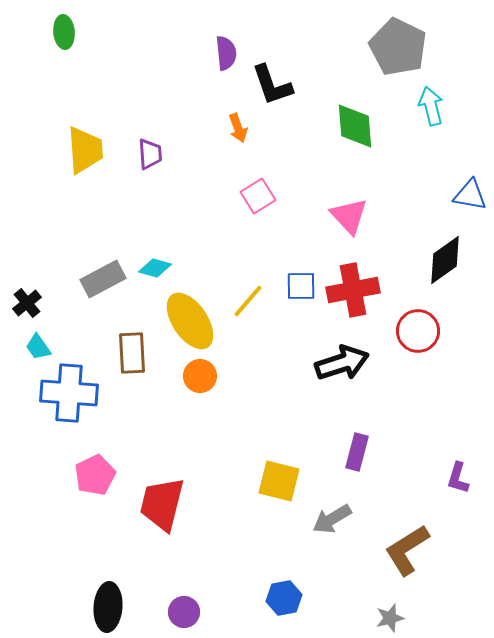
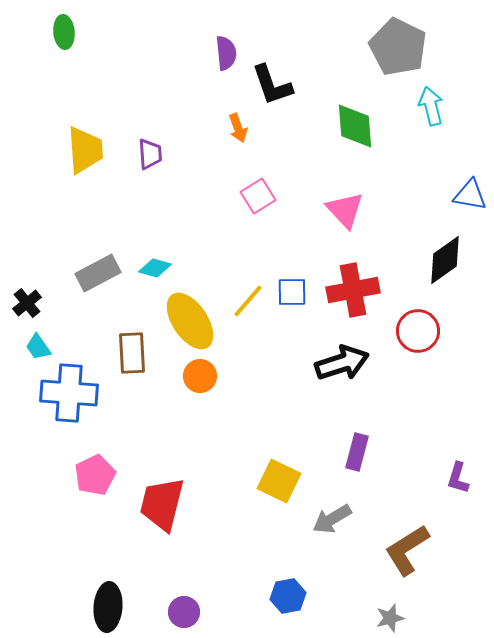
pink triangle: moved 4 px left, 6 px up
gray rectangle: moved 5 px left, 6 px up
blue square: moved 9 px left, 6 px down
yellow square: rotated 12 degrees clockwise
blue hexagon: moved 4 px right, 2 px up
